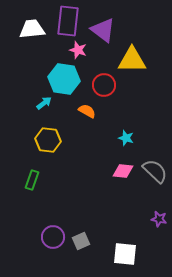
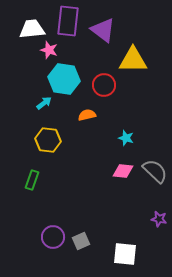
pink star: moved 29 px left
yellow triangle: moved 1 px right
orange semicircle: moved 4 px down; rotated 42 degrees counterclockwise
